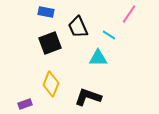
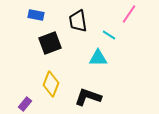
blue rectangle: moved 10 px left, 3 px down
black trapezoid: moved 6 px up; rotated 15 degrees clockwise
purple rectangle: rotated 32 degrees counterclockwise
